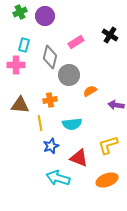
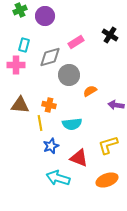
green cross: moved 2 px up
gray diamond: rotated 60 degrees clockwise
orange cross: moved 1 px left, 5 px down; rotated 24 degrees clockwise
